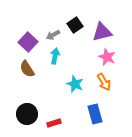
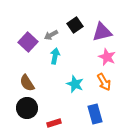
gray arrow: moved 2 px left
brown semicircle: moved 14 px down
black circle: moved 6 px up
